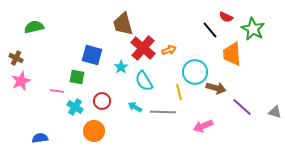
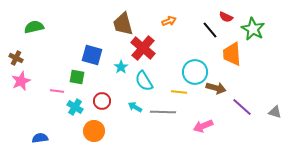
orange arrow: moved 29 px up
yellow line: rotated 70 degrees counterclockwise
